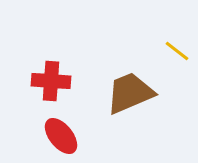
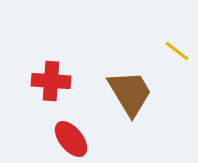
brown trapezoid: rotated 82 degrees clockwise
red ellipse: moved 10 px right, 3 px down
